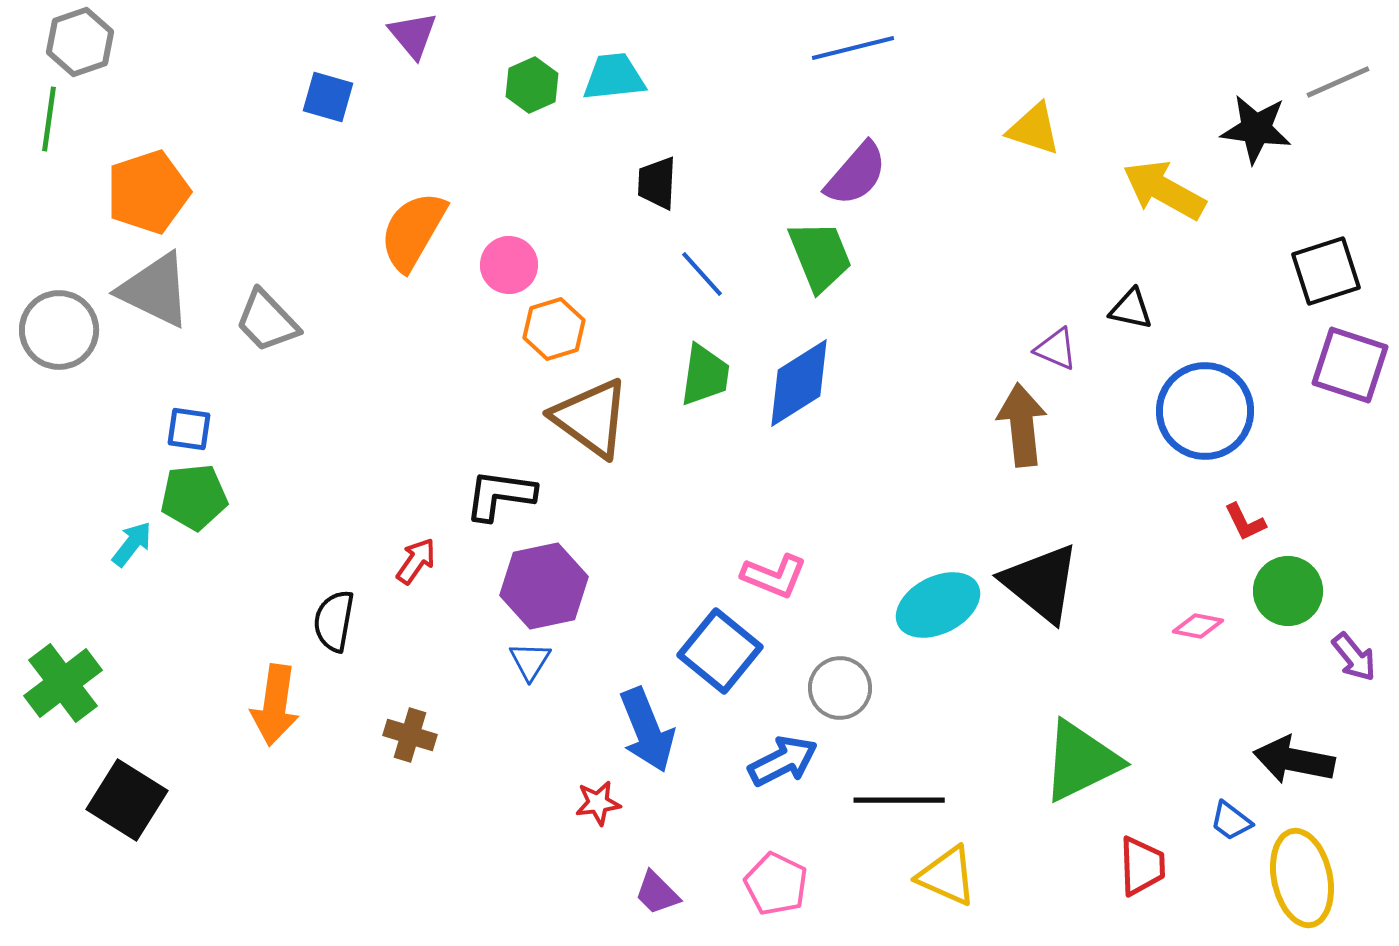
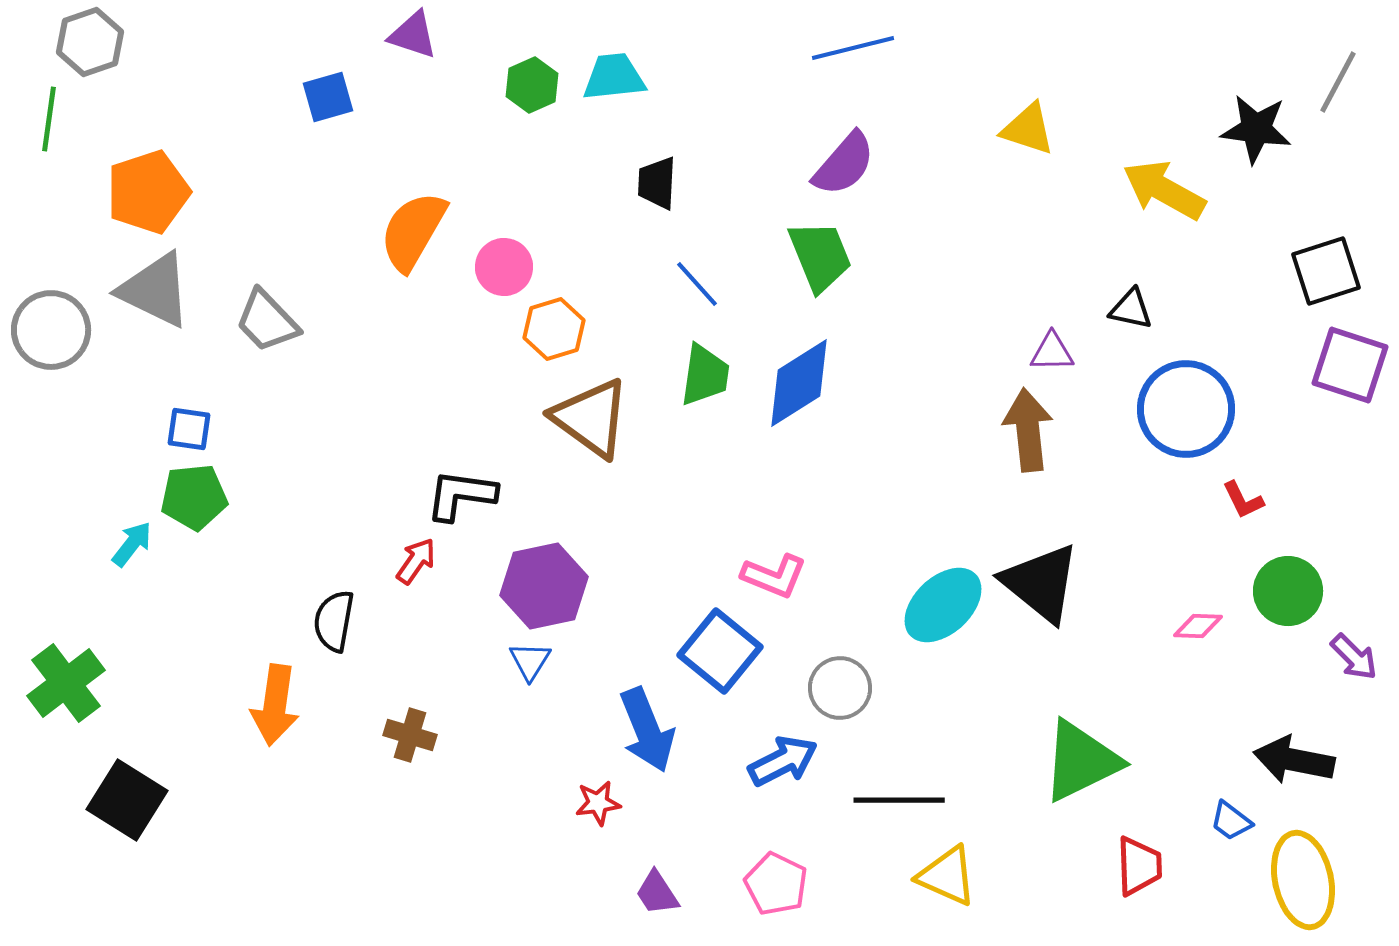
purple triangle at (413, 35): rotated 32 degrees counterclockwise
gray hexagon at (80, 42): moved 10 px right
gray line at (1338, 82): rotated 38 degrees counterclockwise
blue square at (328, 97): rotated 32 degrees counterclockwise
yellow triangle at (1034, 129): moved 6 px left
purple semicircle at (856, 174): moved 12 px left, 10 px up
pink circle at (509, 265): moved 5 px left, 2 px down
blue line at (702, 274): moved 5 px left, 10 px down
gray circle at (59, 330): moved 8 px left
purple triangle at (1056, 349): moved 4 px left, 3 px down; rotated 24 degrees counterclockwise
blue circle at (1205, 411): moved 19 px left, 2 px up
brown arrow at (1022, 425): moved 6 px right, 5 px down
black L-shape at (500, 495): moved 39 px left
red L-shape at (1245, 522): moved 2 px left, 22 px up
cyan ellipse at (938, 605): moved 5 px right; rotated 16 degrees counterclockwise
pink diamond at (1198, 626): rotated 9 degrees counterclockwise
purple arrow at (1354, 657): rotated 6 degrees counterclockwise
green cross at (63, 683): moved 3 px right
red trapezoid at (1142, 866): moved 3 px left
yellow ellipse at (1302, 878): moved 1 px right, 2 px down
purple trapezoid at (657, 893): rotated 12 degrees clockwise
